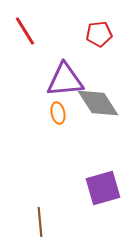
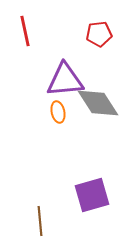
red line: rotated 20 degrees clockwise
orange ellipse: moved 1 px up
purple square: moved 11 px left, 7 px down
brown line: moved 1 px up
